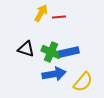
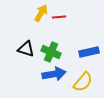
blue rectangle: moved 20 px right
